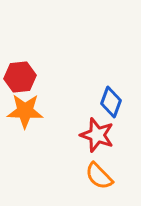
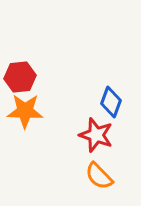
red star: moved 1 px left
